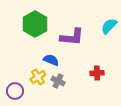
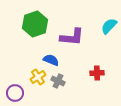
green hexagon: rotated 10 degrees clockwise
purple circle: moved 2 px down
